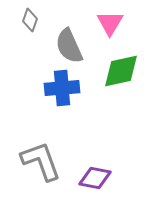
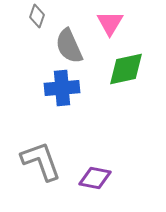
gray diamond: moved 7 px right, 4 px up
green diamond: moved 5 px right, 2 px up
